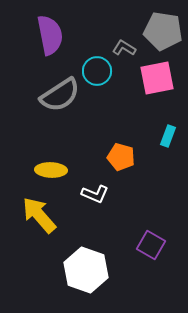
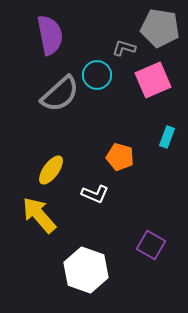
gray pentagon: moved 3 px left, 3 px up
gray L-shape: rotated 15 degrees counterclockwise
cyan circle: moved 4 px down
pink square: moved 4 px left, 2 px down; rotated 12 degrees counterclockwise
gray semicircle: moved 1 px up; rotated 9 degrees counterclockwise
cyan rectangle: moved 1 px left, 1 px down
orange pentagon: moved 1 px left
yellow ellipse: rotated 56 degrees counterclockwise
